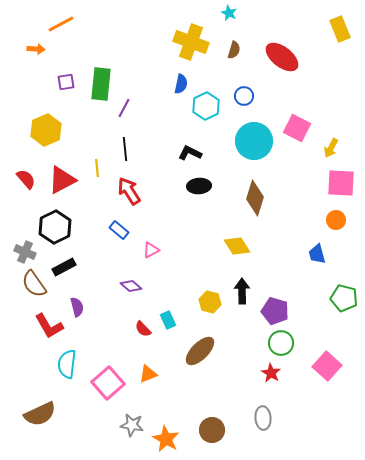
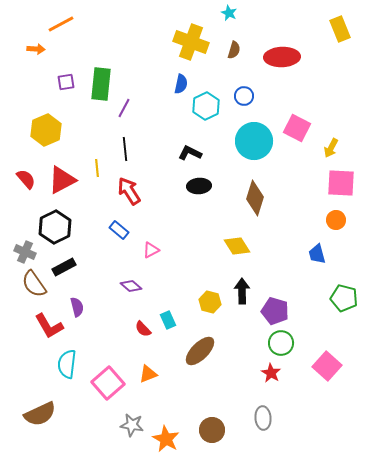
red ellipse at (282, 57): rotated 40 degrees counterclockwise
